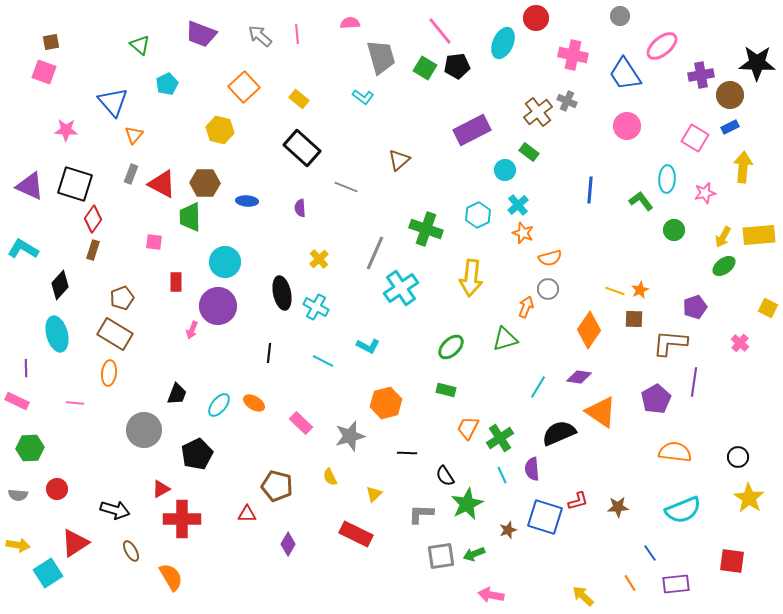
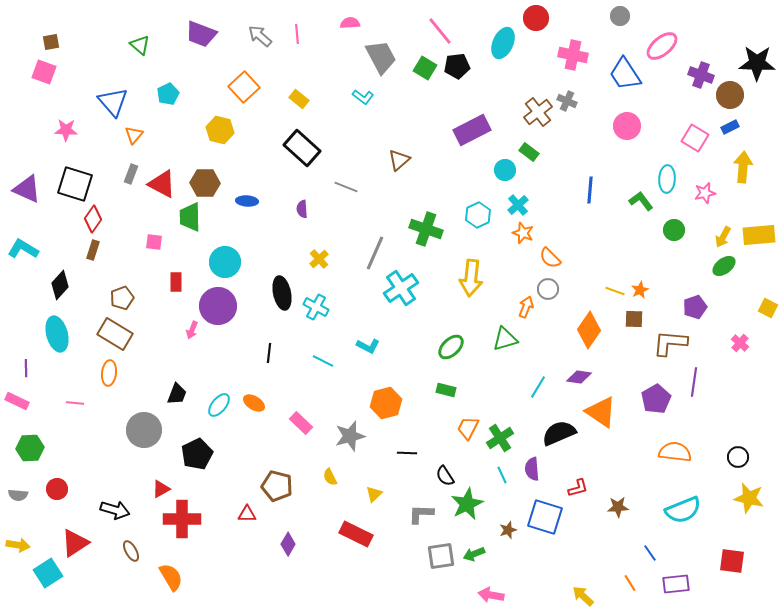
gray trapezoid at (381, 57): rotated 12 degrees counterclockwise
purple cross at (701, 75): rotated 30 degrees clockwise
cyan pentagon at (167, 84): moved 1 px right, 10 px down
purple triangle at (30, 186): moved 3 px left, 3 px down
purple semicircle at (300, 208): moved 2 px right, 1 px down
orange semicircle at (550, 258): rotated 60 degrees clockwise
yellow star at (749, 498): rotated 20 degrees counterclockwise
red L-shape at (578, 501): moved 13 px up
